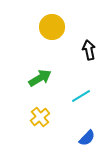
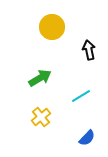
yellow cross: moved 1 px right
